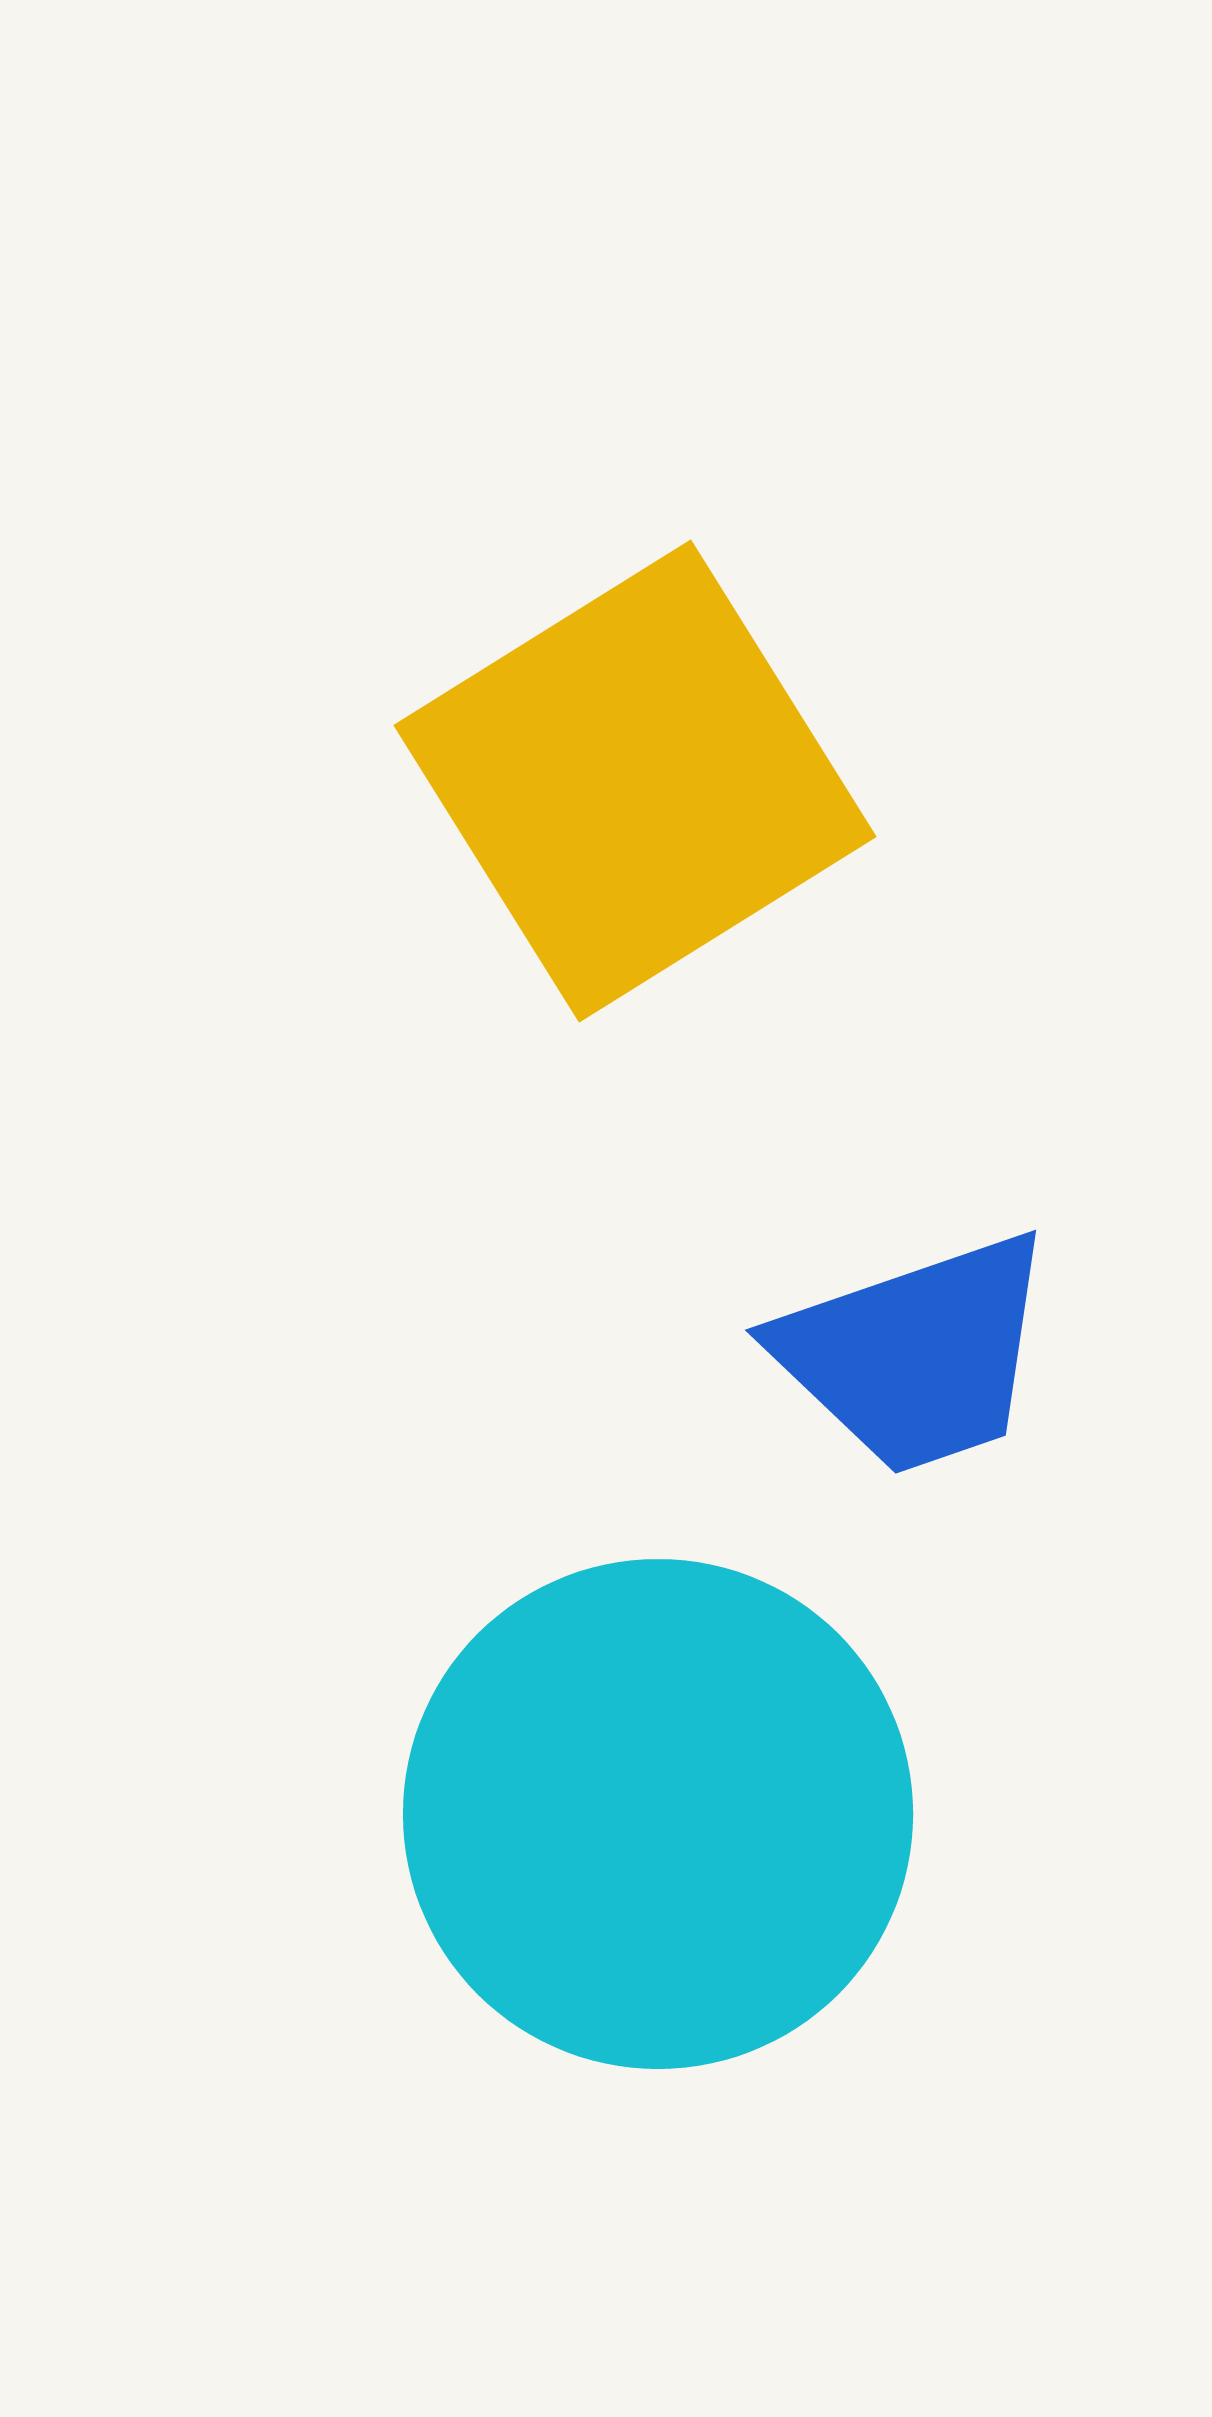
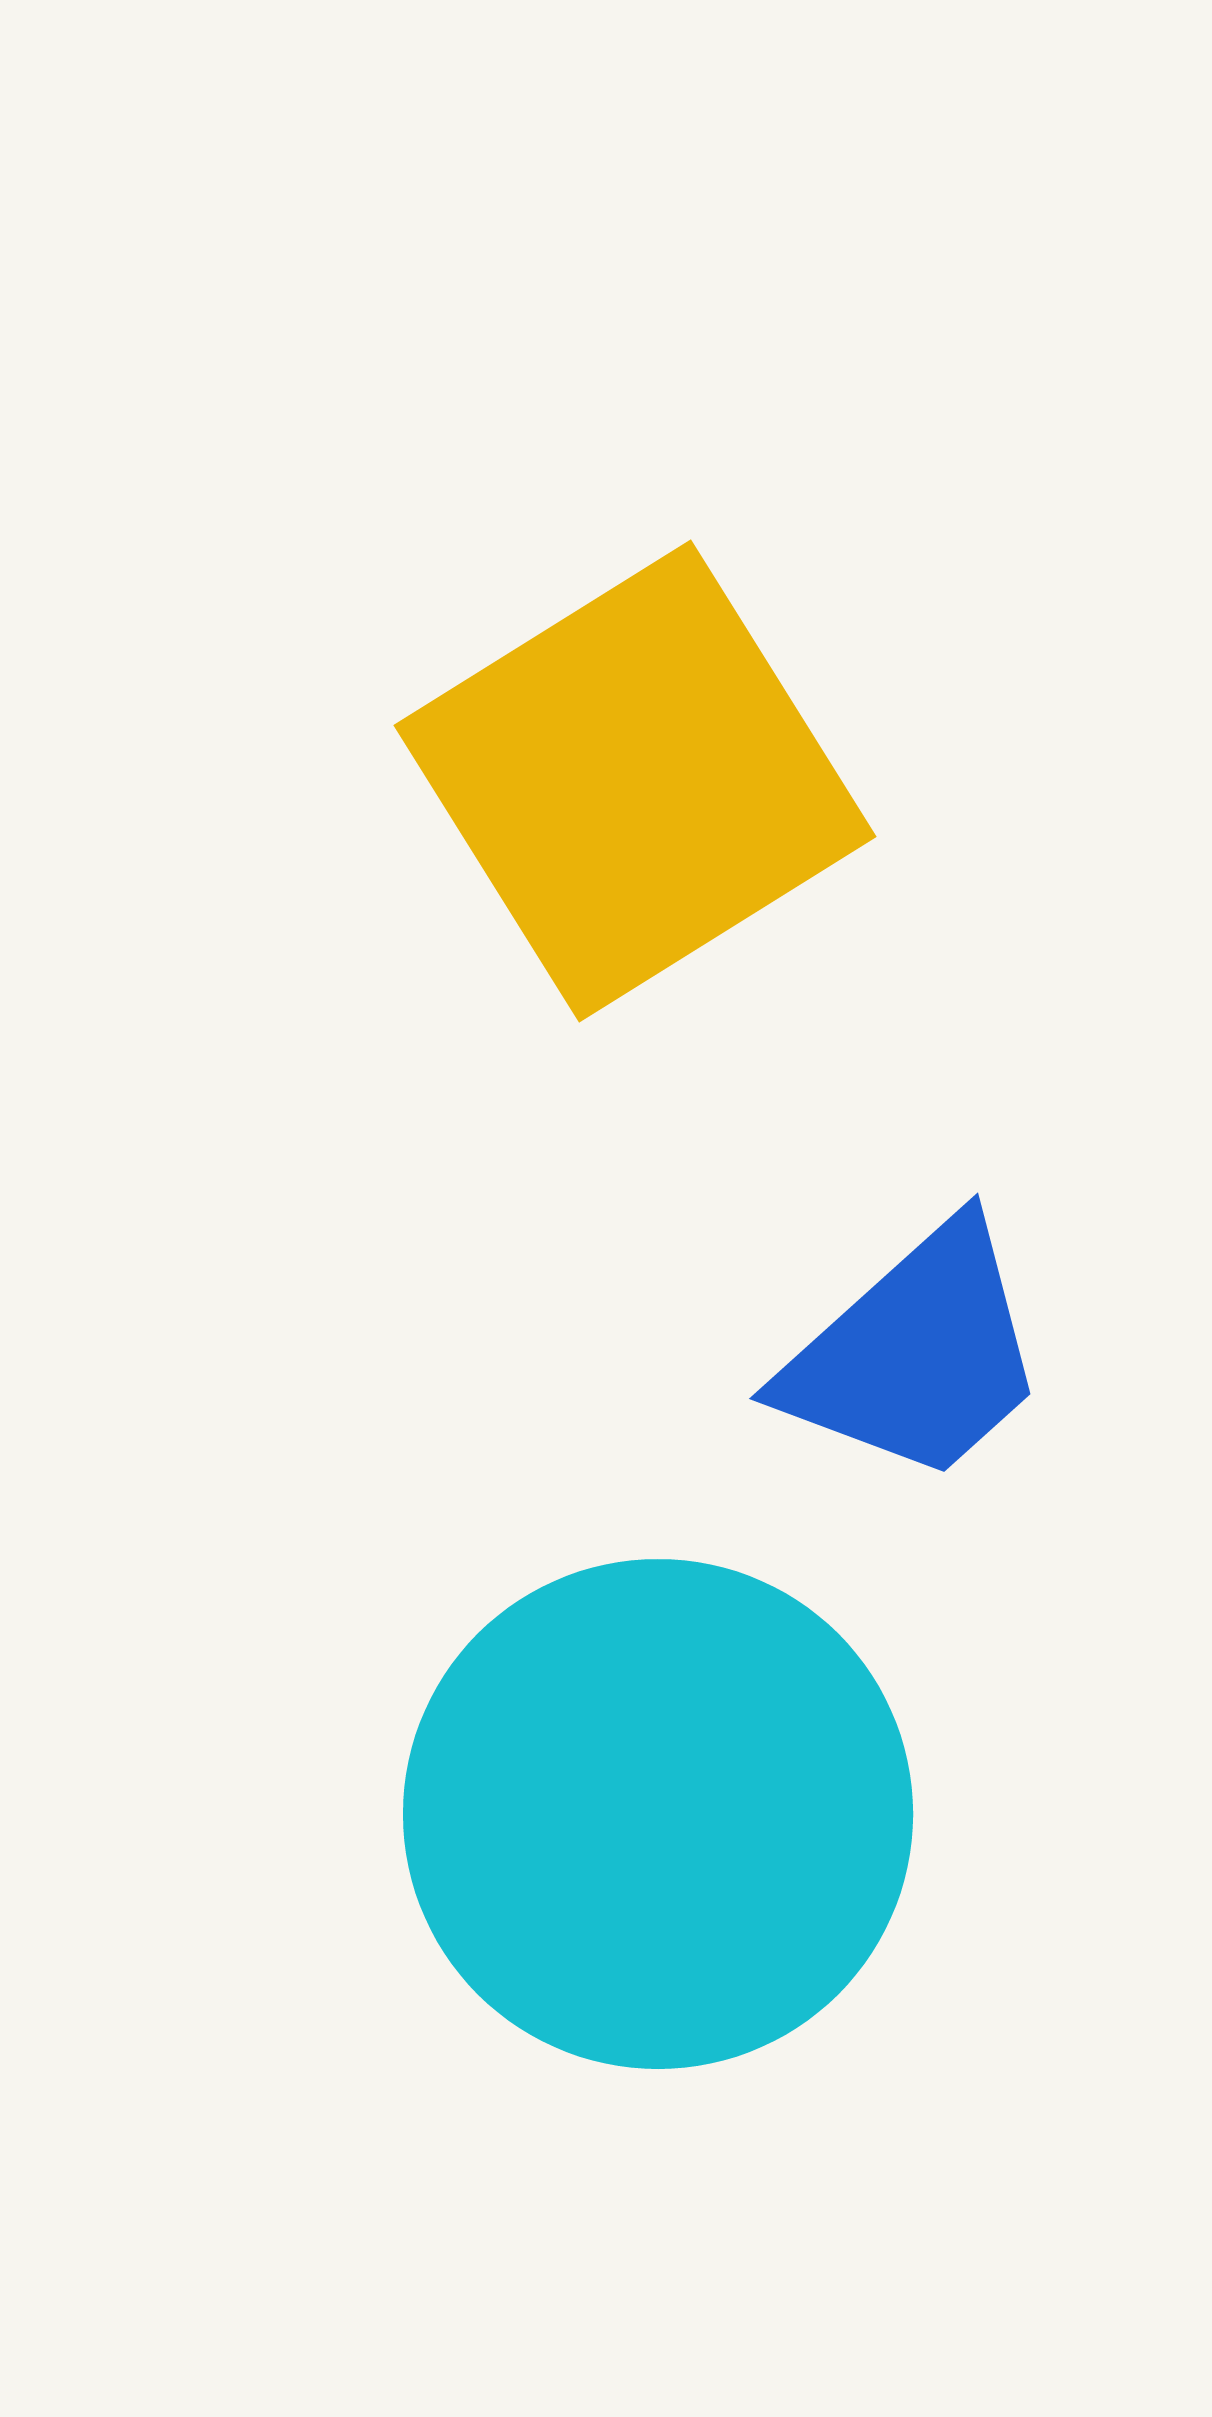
blue trapezoid: rotated 23 degrees counterclockwise
